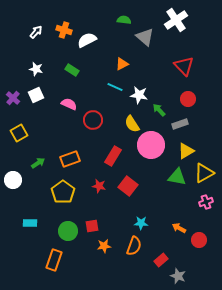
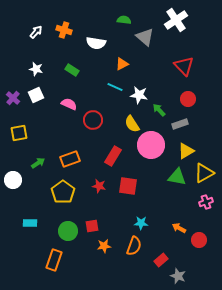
white semicircle at (87, 40): moved 9 px right, 3 px down; rotated 144 degrees counterclockwise
yellow square at (19, 133): rotated 18 degrees clockwise
red square at (128, 186): rotated 30 degrees counterclockwise
